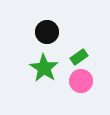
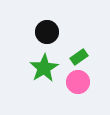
green star: rotated 8 degrees clockwise
pink circle: moved 3 px left, 1 px down
